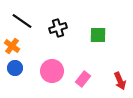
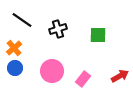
black line: moved 1 px up
black cross: moved 1 px down
orange cross: moved 2 px right, 2 px down; rotated 14 degrees clockwise
red arrow: moved 5 px up; rotated 96 degrees counterclockwise
